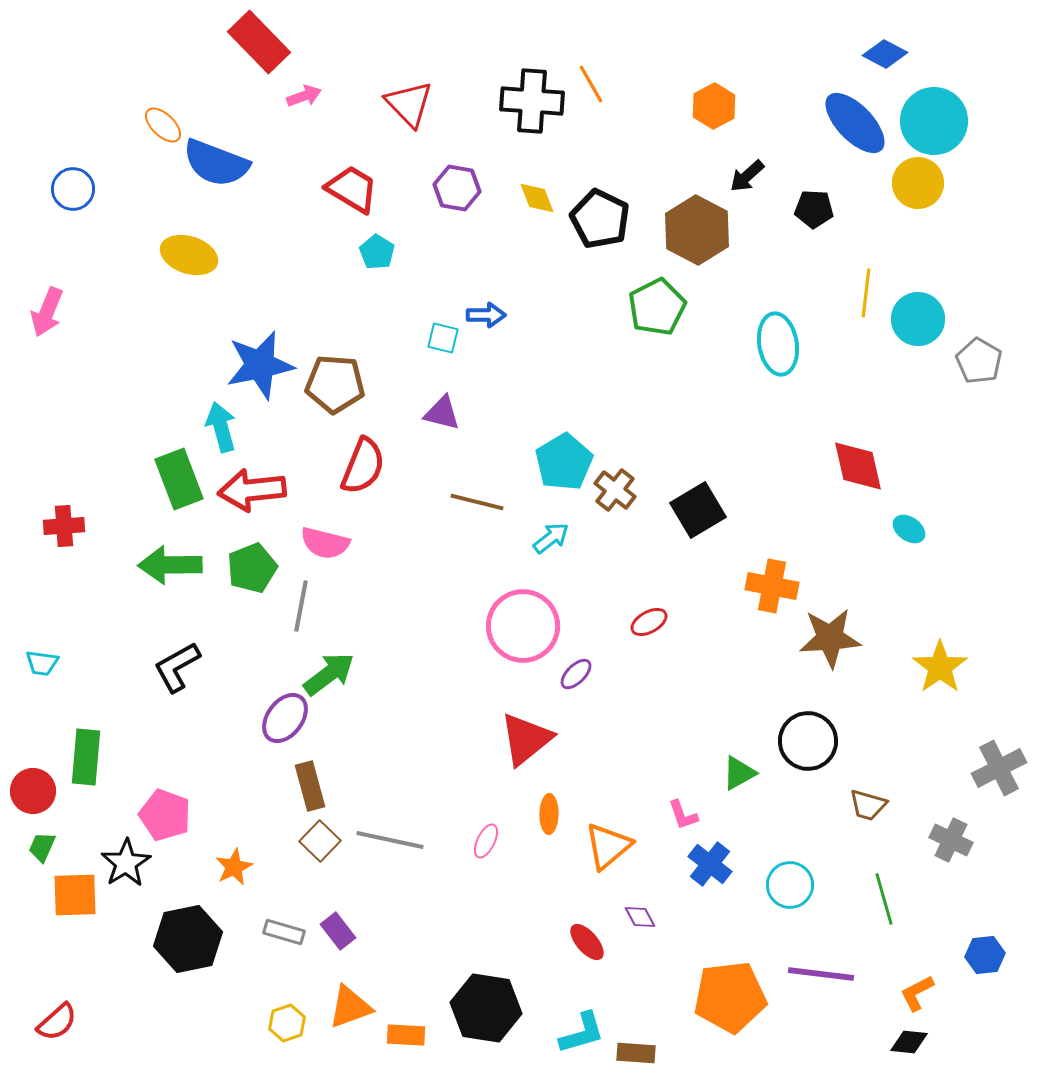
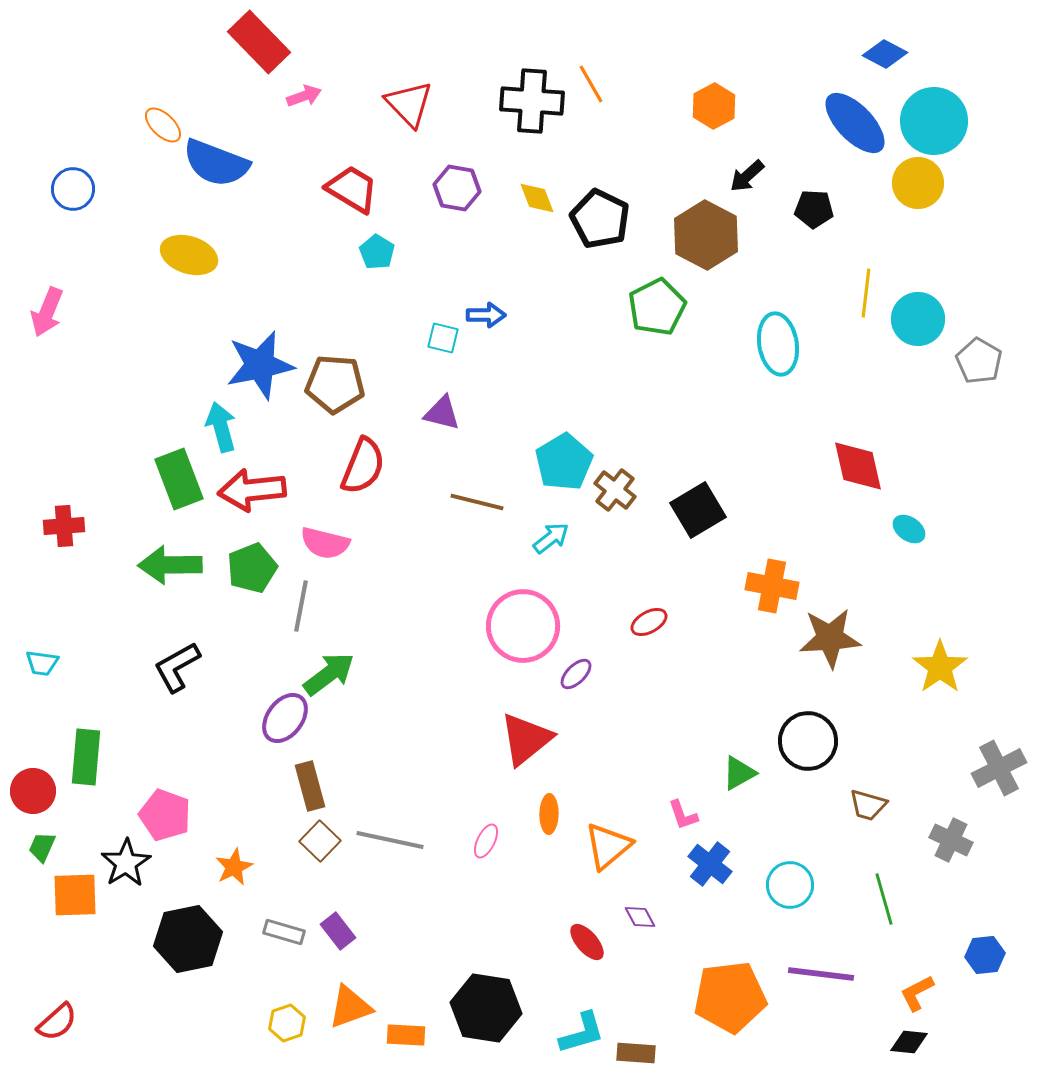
brown hexagon at (697, 230): moved 9 px right, 5 px down
